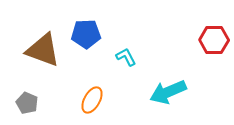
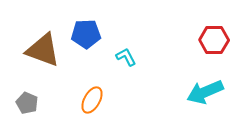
cyan arrow: moved 37 px right
